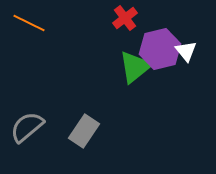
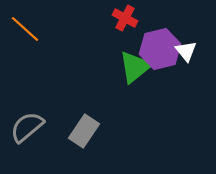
red cross: rotated 25 degrees counterclockwise
orange line: moved 4 px left, 6 px down; rotated 16 degrees clockwise
